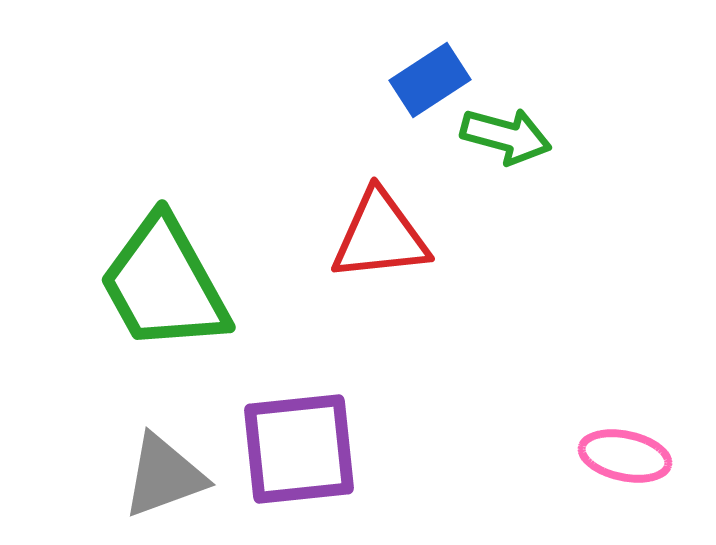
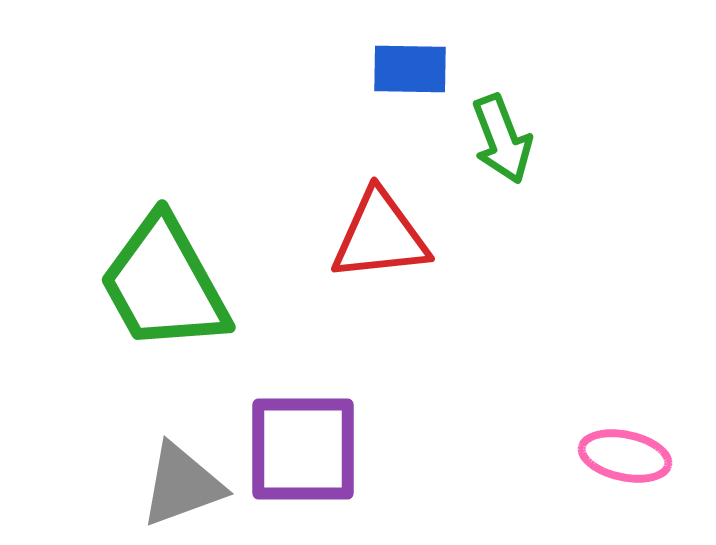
blue rectangle: moved 20 px left, 11 px up; rotated 34 degrees clockwise
green arrow: moved 4 px left, 3 px down; rotated 54 degrees clockwise
purple square: moved 4 px right; rotated 6 degrees clockwise
gray triangle: moved 18 px right, 9 px down
